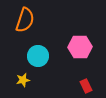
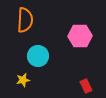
orange semicircle: rotated 15 degrees counterclockwise
pink hexagon: moved 11 px up
